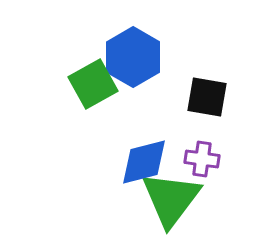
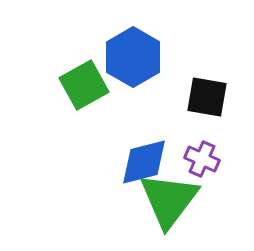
green square: moved 9 px left, 1 px down
purple cross: rotated 16 degrees clockwise
green triangle: moved 2 px left, 1 px down
